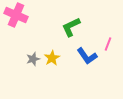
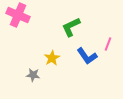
pink cross: moved 2 px right
gray star: moved 16 px down; rotated 24 degrees clockwise
